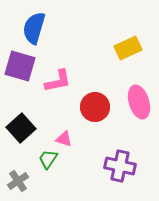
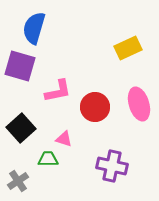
pink L-shape: moved 10 px down
pink ellipse: moved 2 px down
green trapezoid: rotated 55 degrees clockwise
purple cross: moved 8 px left
